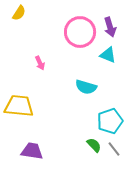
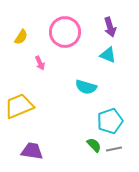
yellow semicircle: moved 2 px right, 24 px down
pink circle: moved 15 px left
yellow trapezoid: rotated 28 degrees counterclockwise
gray line: rotated 63 degrees counterclockwise
